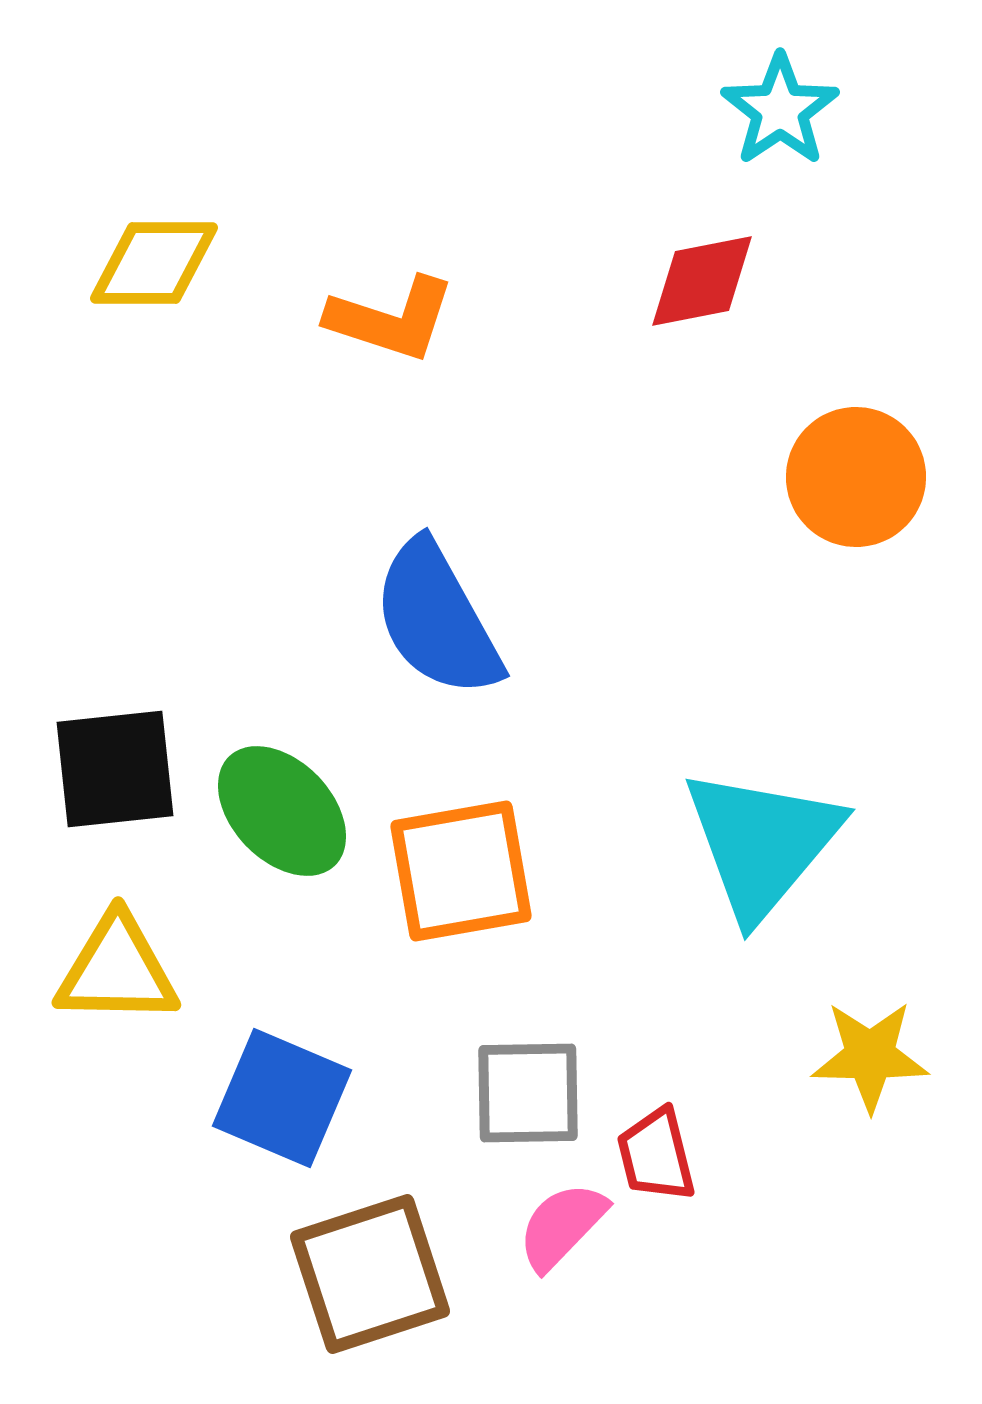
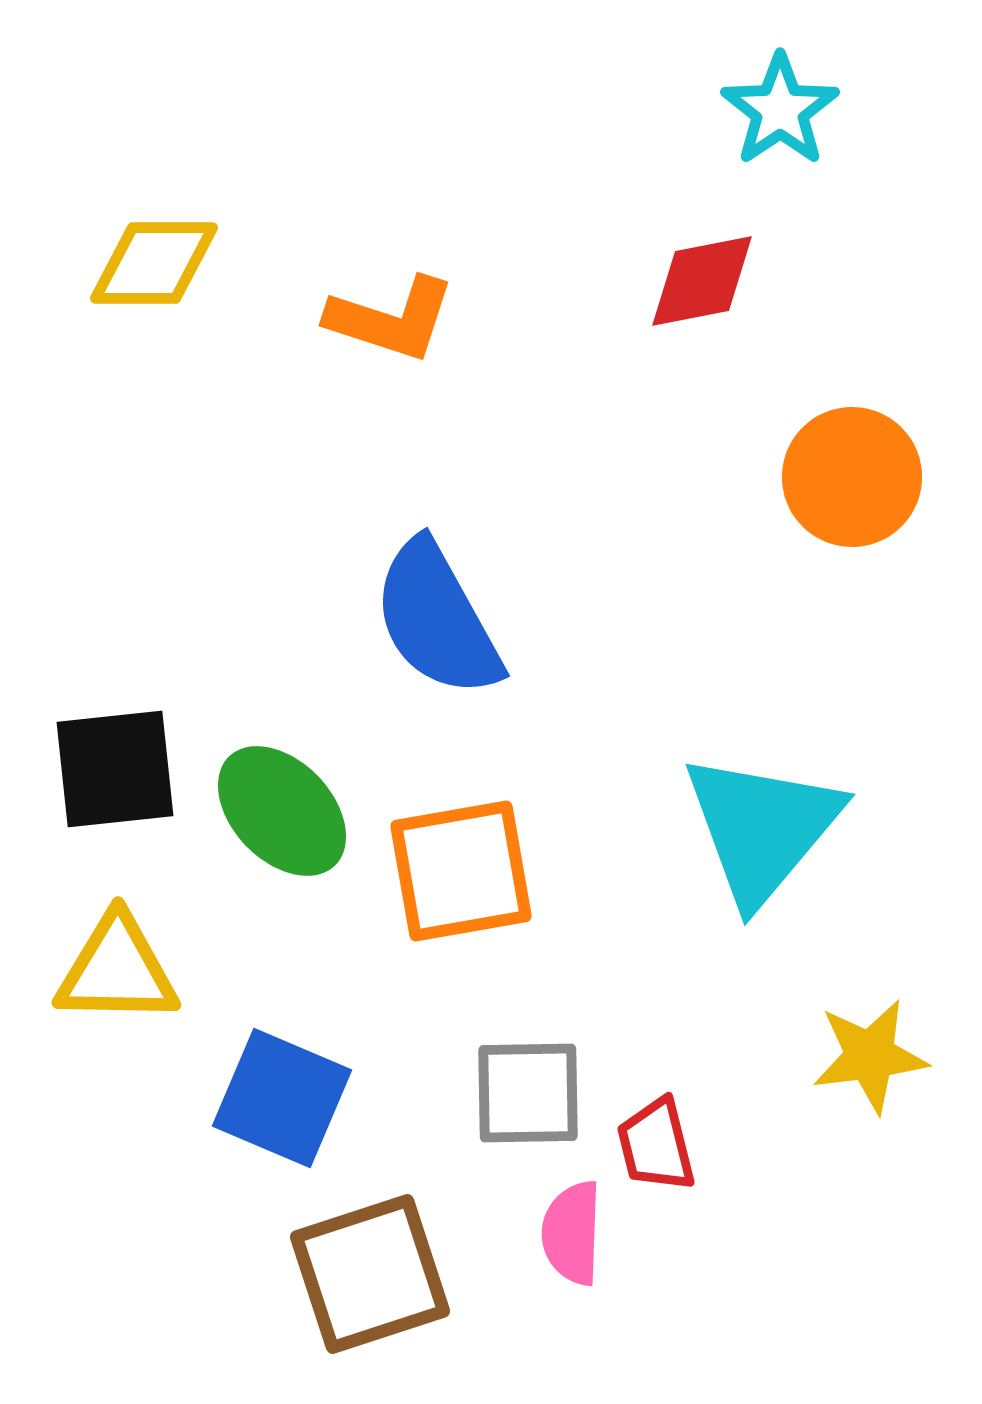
orange circle: moved 4 px left
cyan triangle: moved 15 px up
yellow star: rotated 8 degrees counterclockwise
red trapezoid: moved 10 px up
pink semicircle: moved 10 px right, 7 px down; rotated 42 degrees counterclockwise
